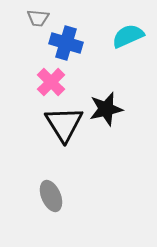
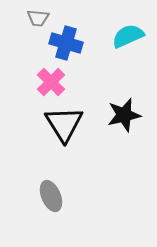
black star: moved 18 px right, 6 px down
